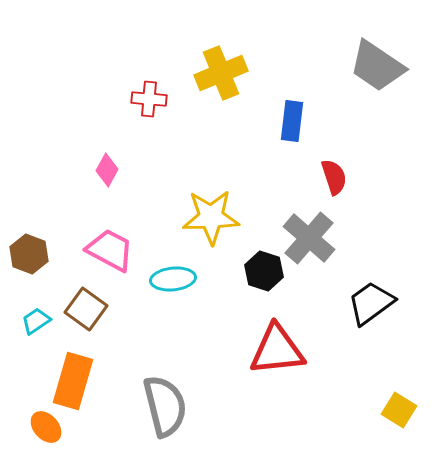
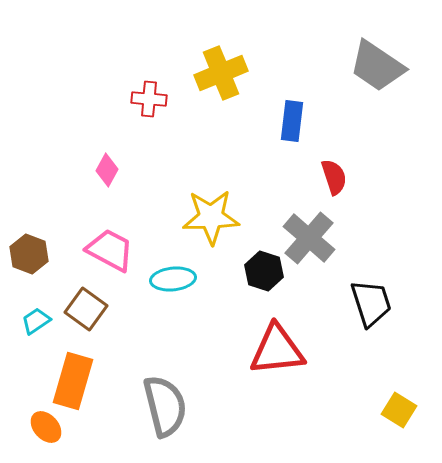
black trapezoid: rotated 108 degrees clockwise
